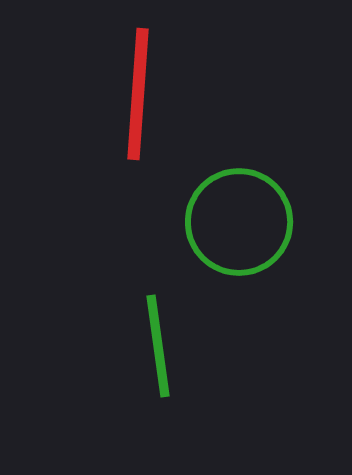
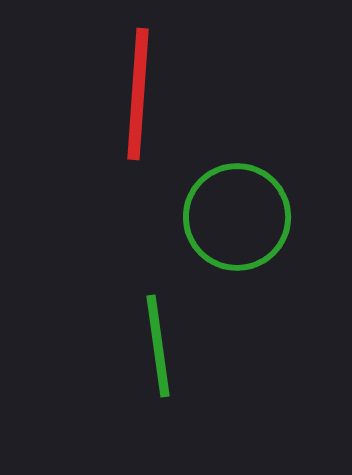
green circle: moved 2 px left, 5 px up
